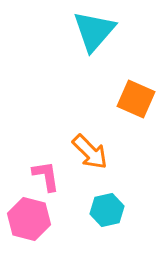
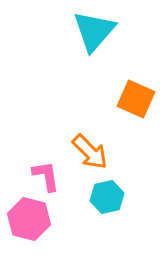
cyan hexagon: moved 13 px up
